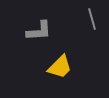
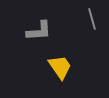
yellow trapezoid: rotated 80 degrees counterclockwise
